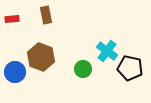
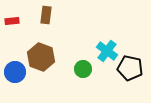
brown rectangle: rotated 18 degrees clockwise
red rectangle: moved 2 px down
